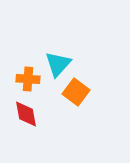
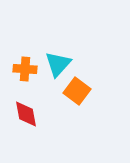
orange cross: moved 3 px left, 10 px up
orange square: moved 1 px right, 1 px up
